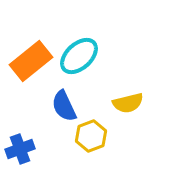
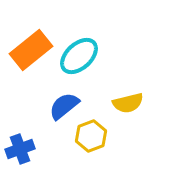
orange rectangle: moved 11 px up
blue semicircle: rotated 76 degrees clockwise
